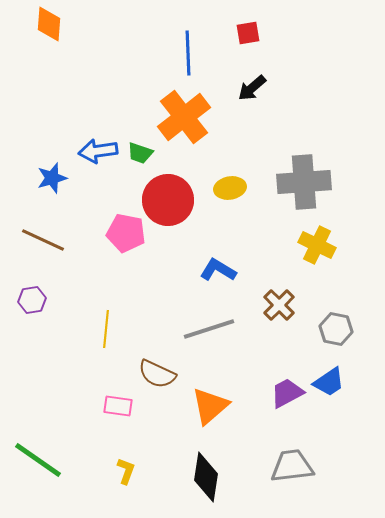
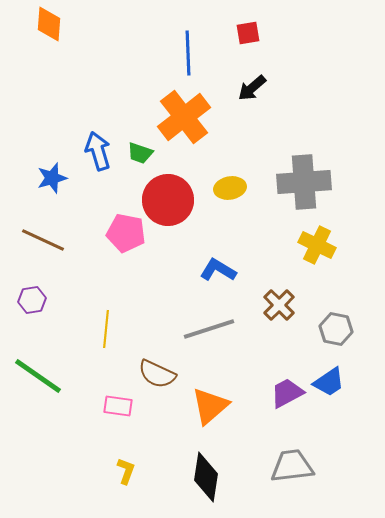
blue arrow: rotated 81 degrees clockwise
green line: moved 84 px up
